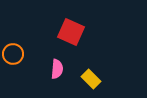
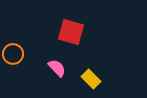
red square: rotated 8 degrees counterclockwise
pink semicircle: moved 1 px up; rotated 48 degrees counterclockwise
